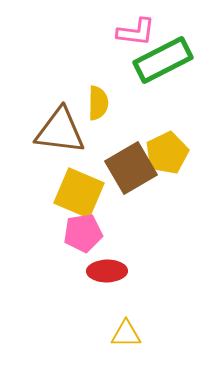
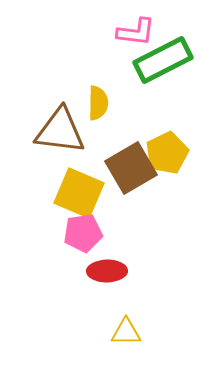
yellow triangle: moved 2 px up
